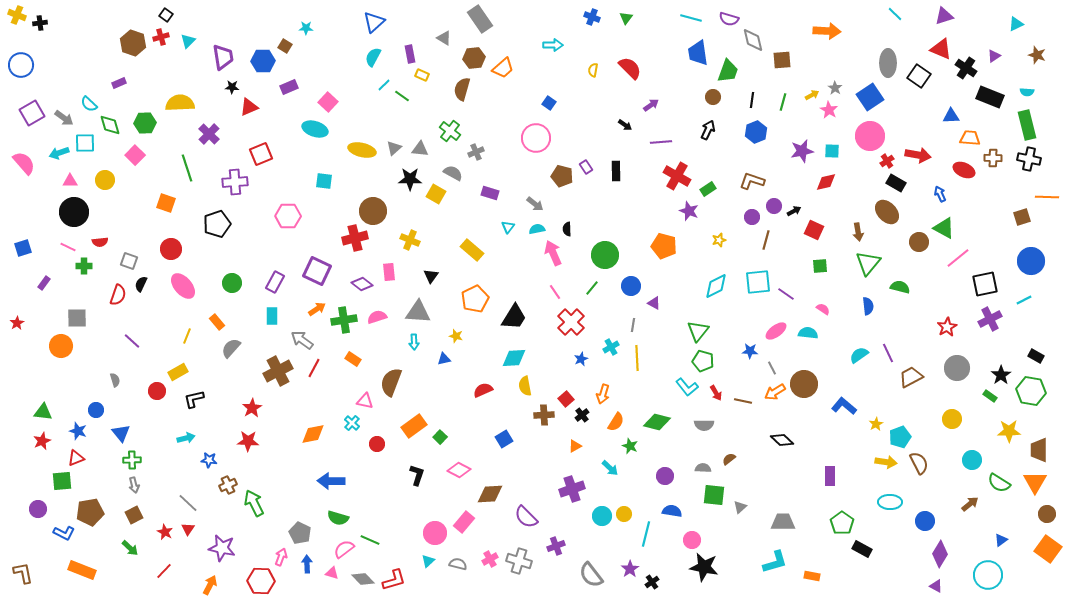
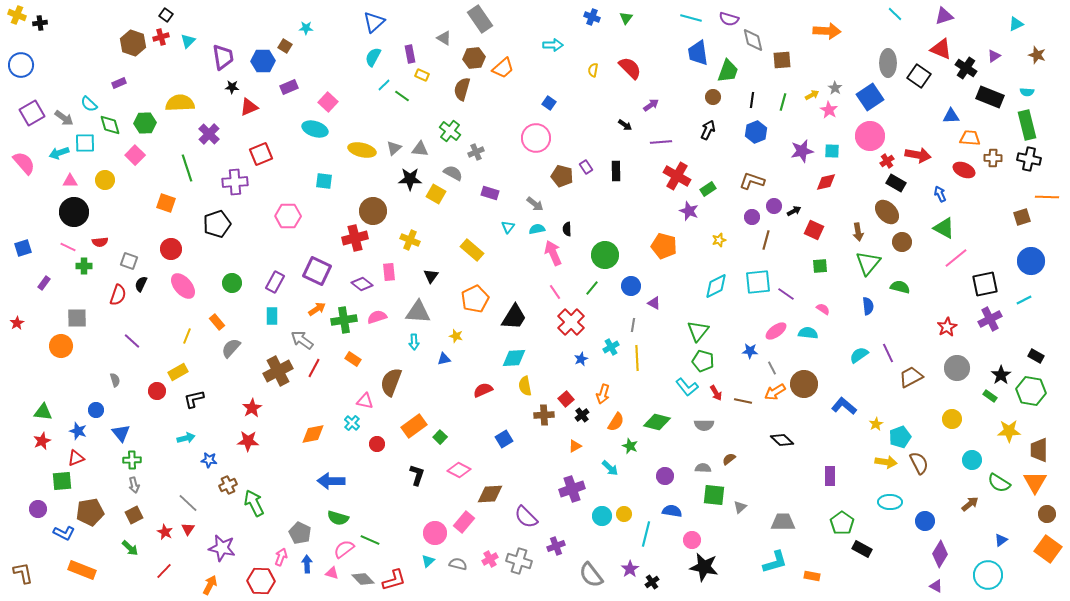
brown circle at (919, 242): moved 17 px left
pink line at (958, 258): moved 2 px left
